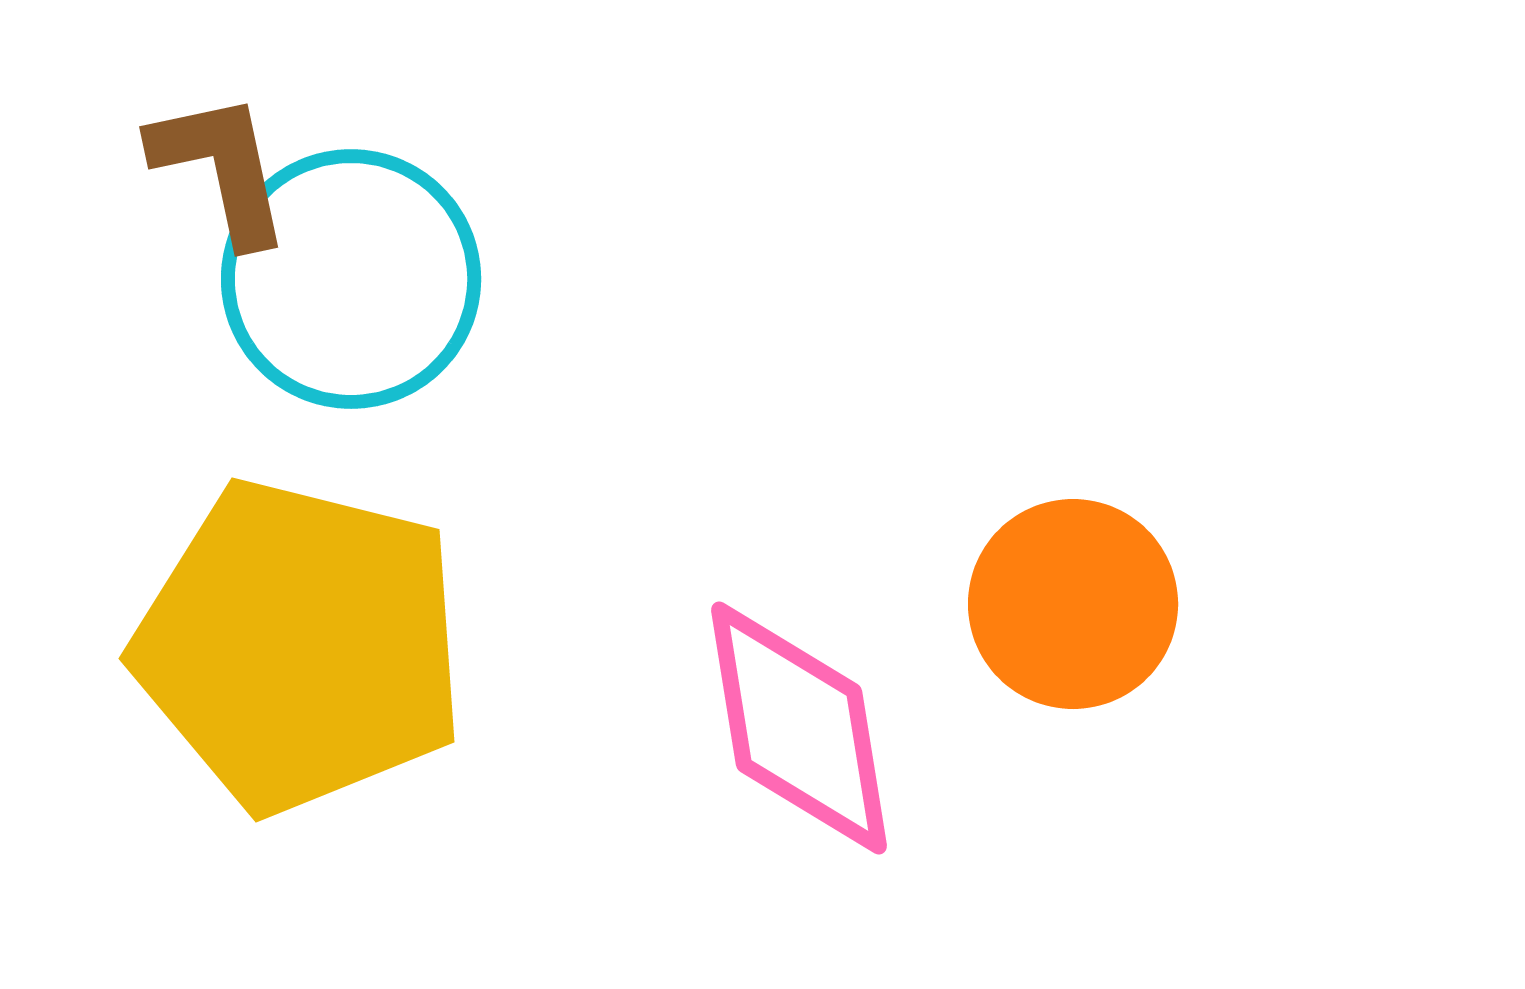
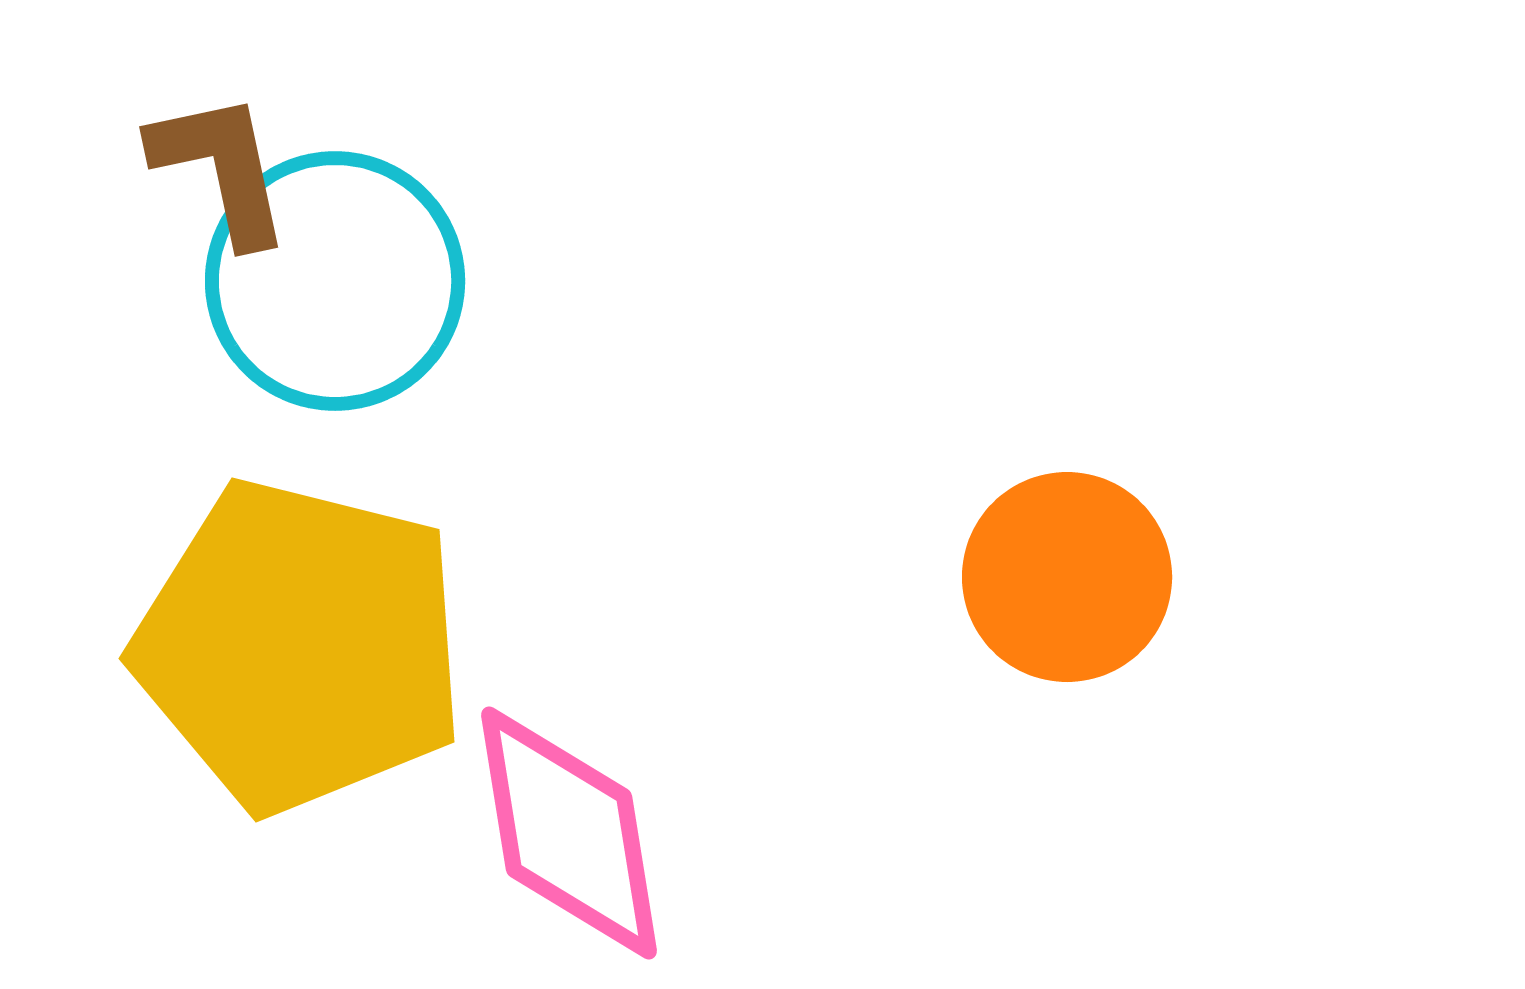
cyan circle: moved 16 px left, 2 px down
orange circle: moved 6 px left, 27 px up
pink diamond: moved 230 px left, 105 px down
